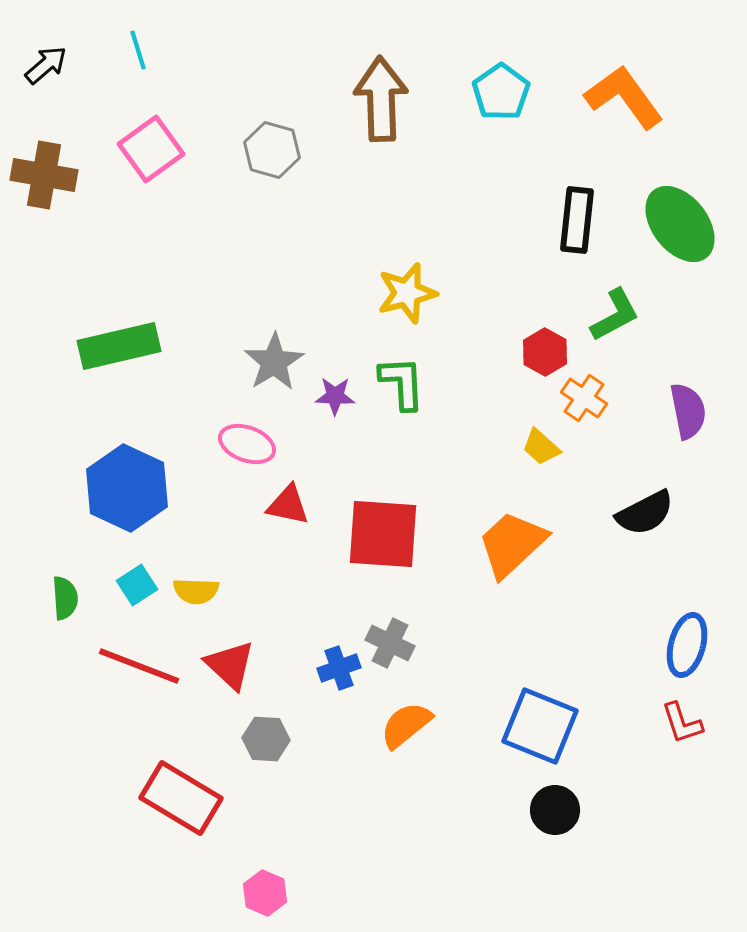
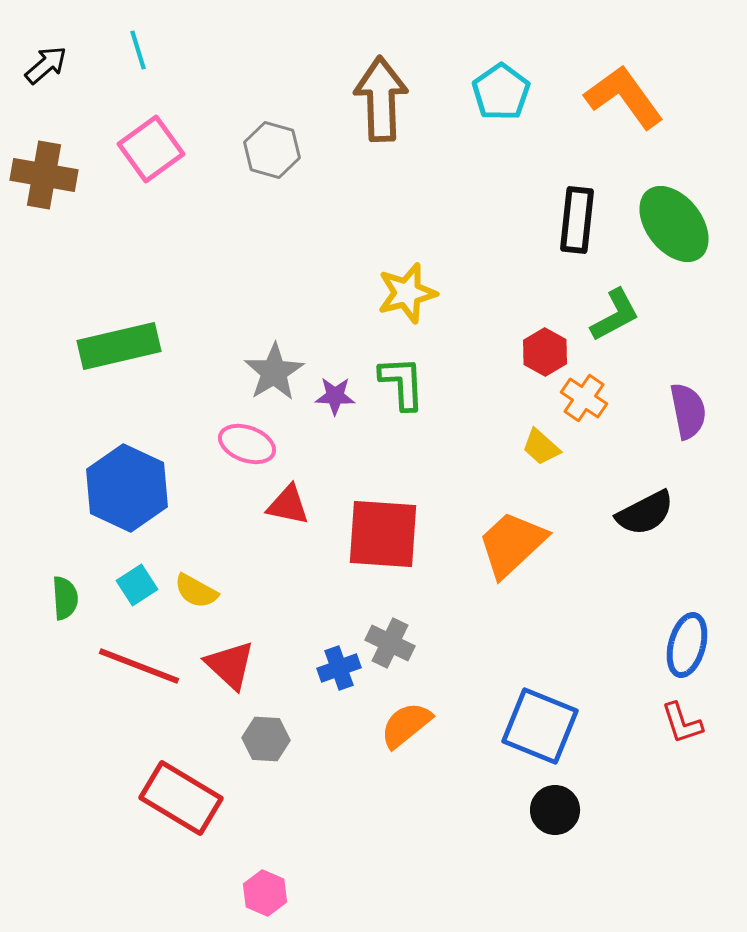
green ellipse at (680, 224): moved 6 px left
gray star at (274, 362): moved 10 px down
yellow semicircle at (196, 591): rotated 27 degrees clockwise
